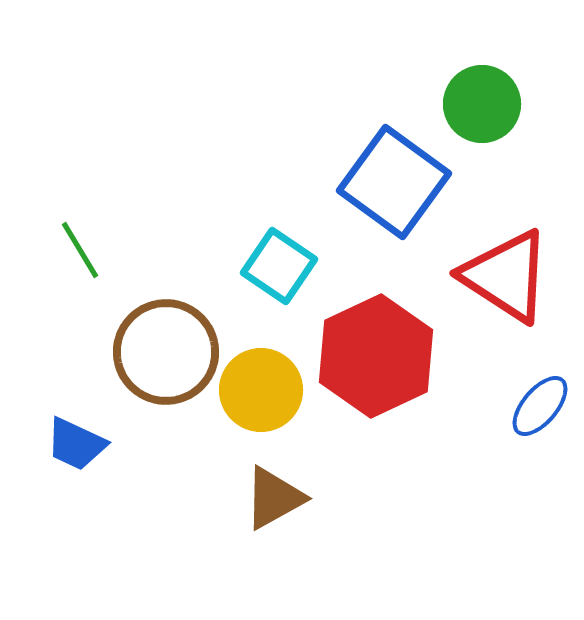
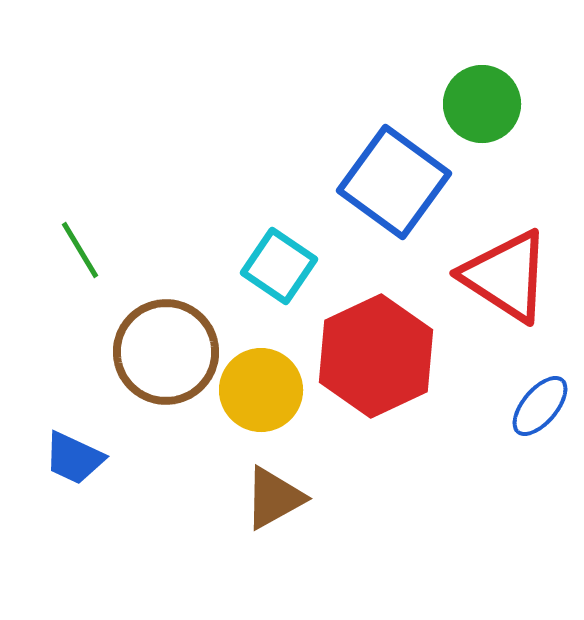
blue trapezoid: moved 2 px left, 14 px down
